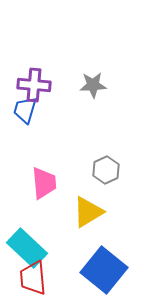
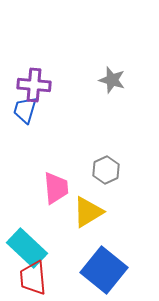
gray star: moved 19 px right, 5 px up; rotated 20 degrees clockwise
pink trapezoid: moved 12 px right, 5 px down
